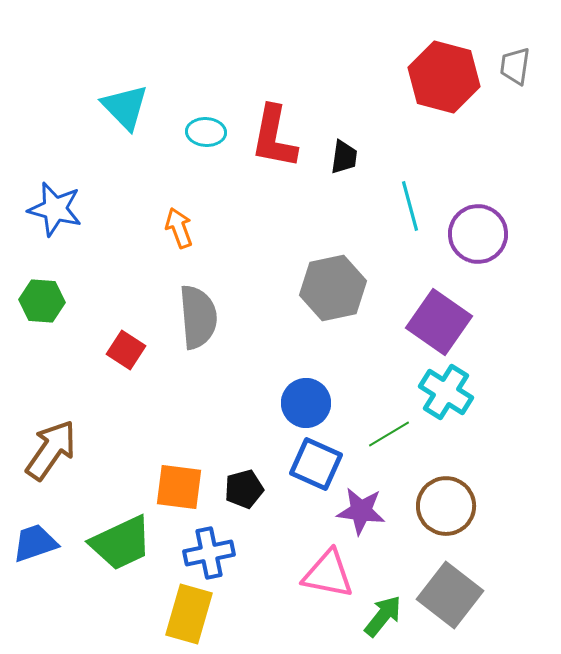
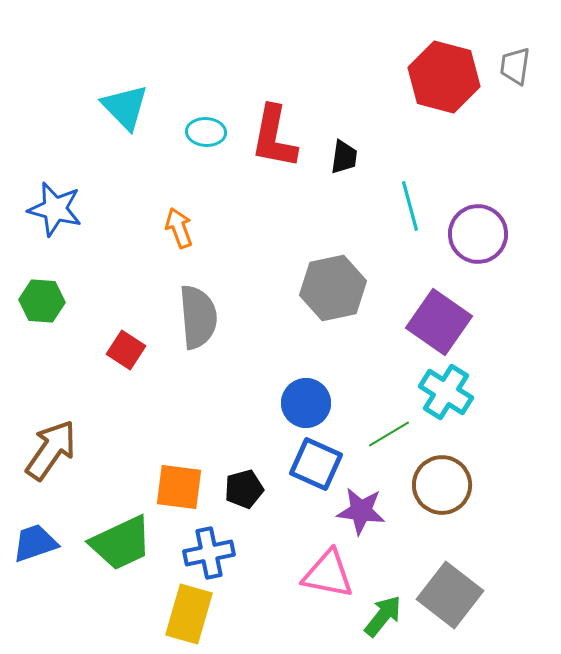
brown circle: moved 4 px left, 21 px up
